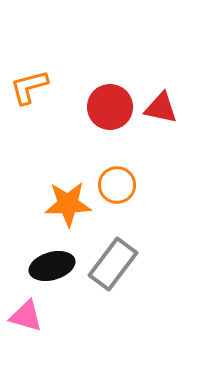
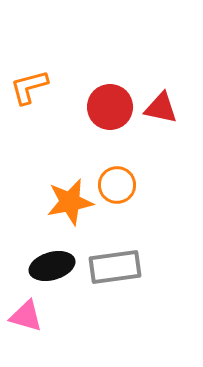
orange star: moved 2 px right, 2 px up; rotated 9 degrees counterclockwise
gray rectangle: moved 2 px right, 3 px down; rotated 45 degrees clockwise
